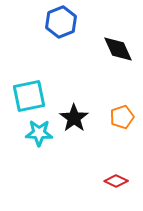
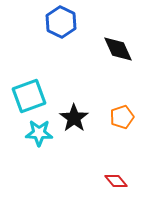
blue hexagon: rotated 12 degrees counterclockwise
cyan square: rotated 8 degrees counterclockwise
red diamond: rotated 25 degrees clockwise
